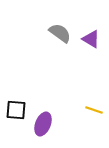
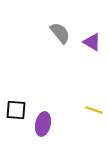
gray semicircle: rotated 15 degrees clockwise
purple triangle: moved 1 px right, 3 px down
purple ellipse: rotated 10 degrees counterclockwise
